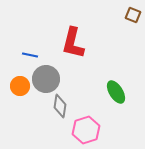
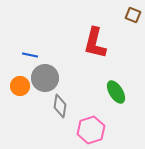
red L-shape: moved 22 px right
gray circle: moved 1 px left, 1 px up
pink hexagon: moved 5 px right
